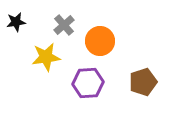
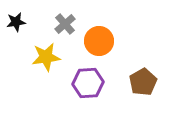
gray cross: moved 1 px right, 1 px up
orange circle: moved 1 px left
brown pentagon: rotated 12 degrees counterclockwise
